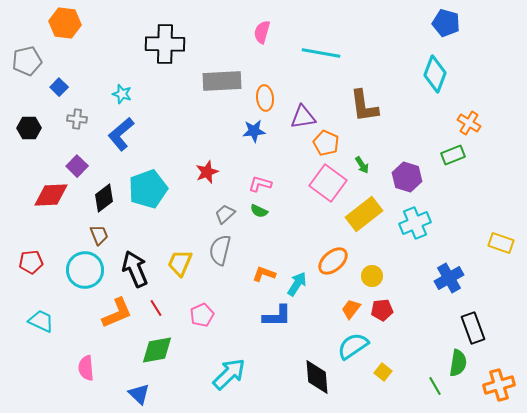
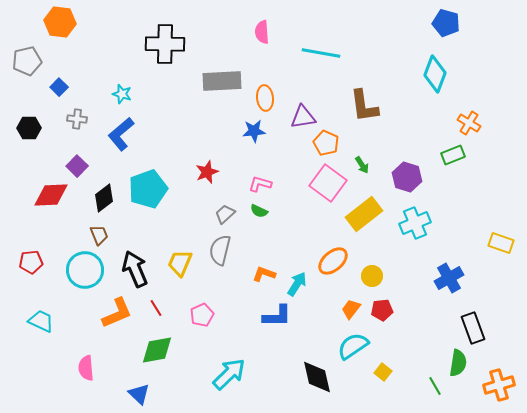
orange hexagon at (65, 23): moved 5 px left, 1 px up
pink semicircle at (262, 32): rotated 20 degrees counterclockwise
black diamond at (317, 377): rotated 9 degrees counterclockwise
